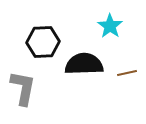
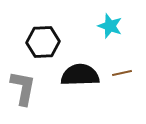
cyan star: rotated 15 degrees counterclockwise
black semicircle: moved 4 px left, 11 px down
brown line: moved 5 px left
